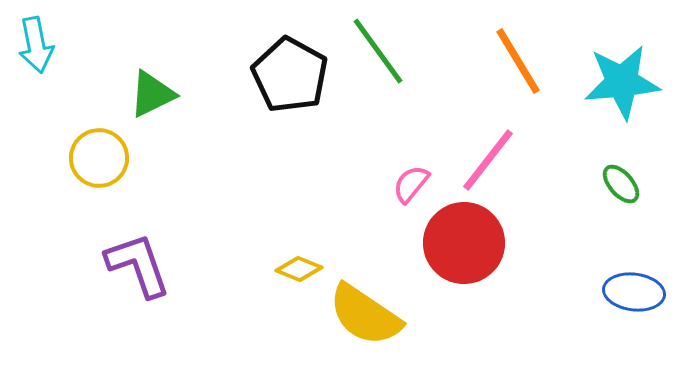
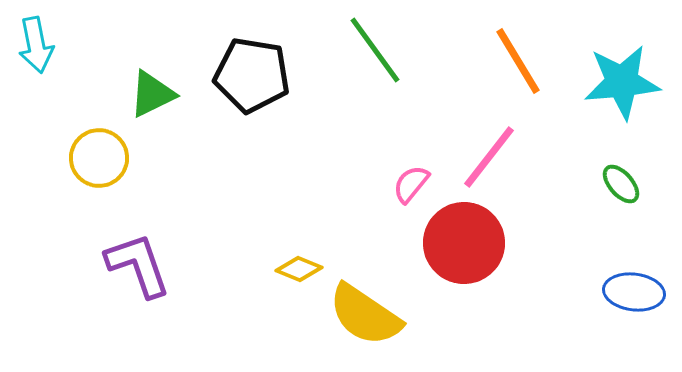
green line: moved 3 px left, 1 px up
black pentagon: moved 38 px left; rotated 20 degrees counterclockwise
pink line: moved 1 px right, 3 px up
